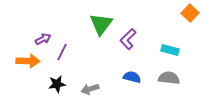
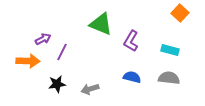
orange square: moved 10 px left
green triangle: rotated 45 degrees counterclockwise
purple L-shape: moved 3 px right, 2 px down; rotated 15 degrees counterclockwise
